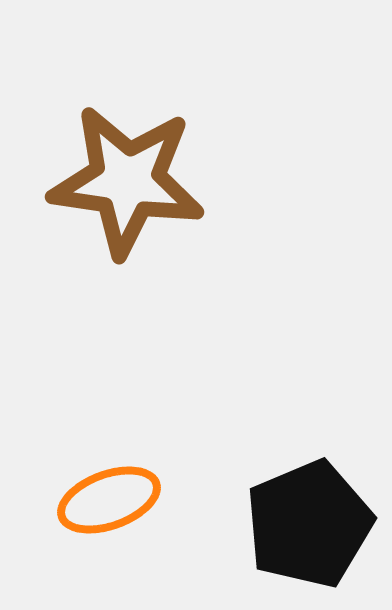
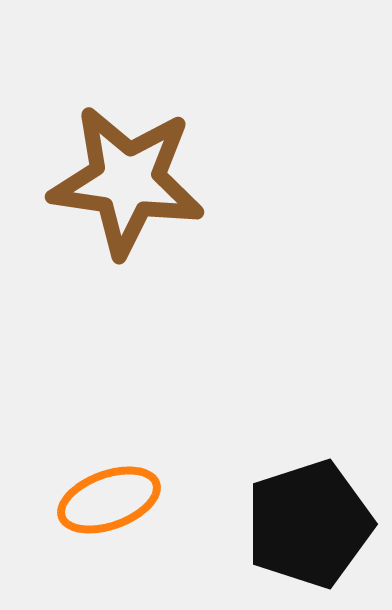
black pentagon: rotated 5 degrees clockwise
